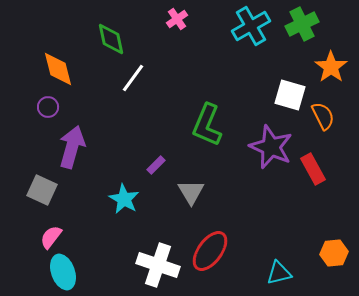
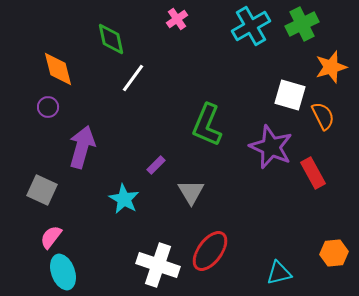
orange star: rotated 20 degrees clockwise
purple arrow: moved 10 px right
red rectangle: moved 4 px down
